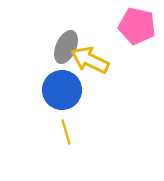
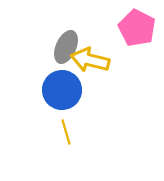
pink pentagon: moved 2 px down; rotated 15 degrees clockwise
yellow arrow: rotated 12 degrees counterclockwise
